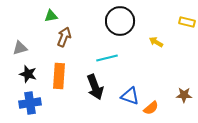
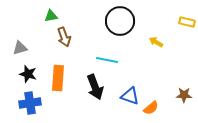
brown arrow: rotated 138 degrees clockwise
cyan line: moved 2 px down; rotated 25 degrees clockwise
orange rectangle: moved 1 px left, 2 px down
